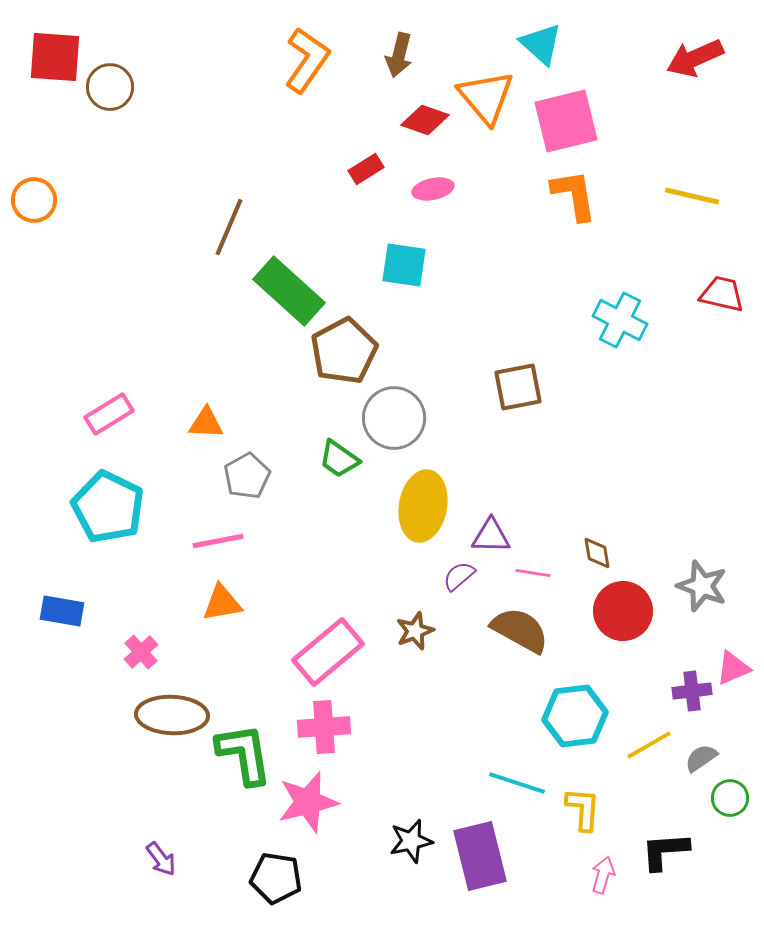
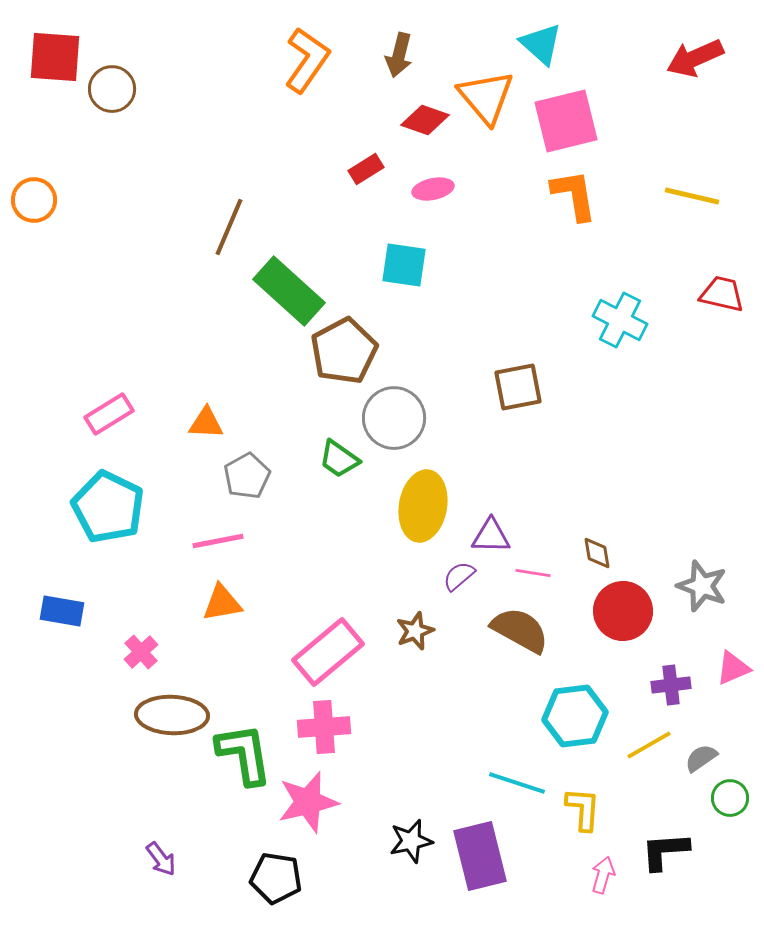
brown circle at (110, 87): moved 2 px right, 2 px down
purple cross at (692, 691): moved 21 px left, 6 px up
